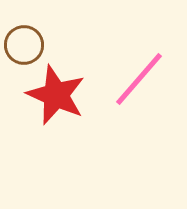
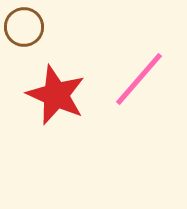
brown circle: moved 18 px up
